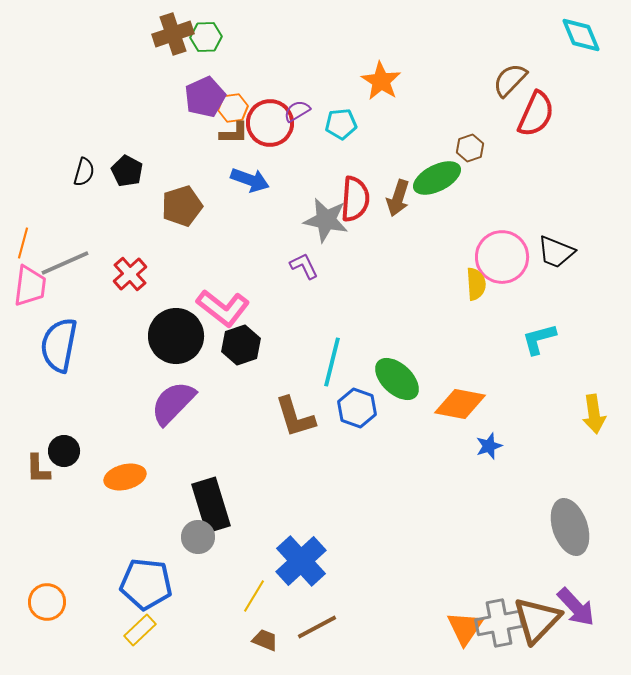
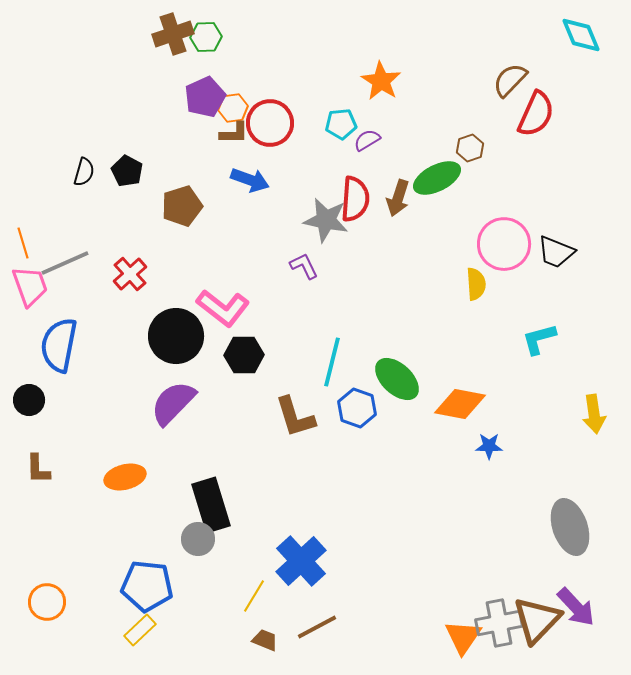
purple semicircle at (297, 111): moved 70 px right, 29 px down
orange line at (23, 243): rotated 32 degrees counterclockwise
pink circle at (502, 257): moved 2 px right, 13 px up
pink trapezoid at (30, 286): rotated 27 degrees counterclockwise
black hexagon at (241, 345): moved 3 px right, 10 px down; rotated 18 degrees clockwise
blue star at (489, 446): rotated 20 degrees clockwise
black circle at (64, 451): moved 35 px left, 51 px up
gray circle at (198, 537): moved 2 px down
blue pentagon at (146, 584): moved 1 px right, 2 px down
orange triangle at (465, 628): moved 2 px left, 9 px down
